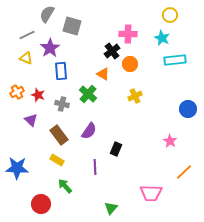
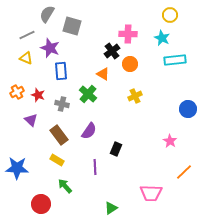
purple star: rotated 18 degrees counterclockwise
green triangle: rotated 16 degrees clockwise
